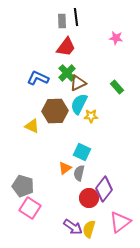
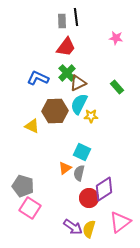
purple diamond: rotated 20 degrees clockwise
